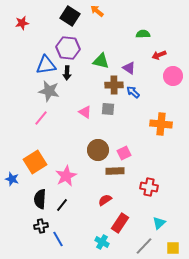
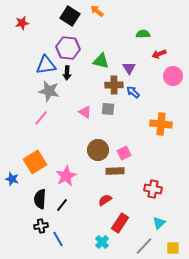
red arrow: moved 1 px up
purple triangle: rotated 24 degrees clockwise
red cross: moved 4 px right, 2 px down
cyan cross: rotated 16 degrees clockwise
